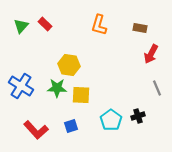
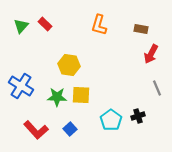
brown rectangle: moved 1 px right, 1 px down
green star: moved 9 px down
blue square: moved 1 px left, 3 px down; rotated 24 degrees counterclockwise
